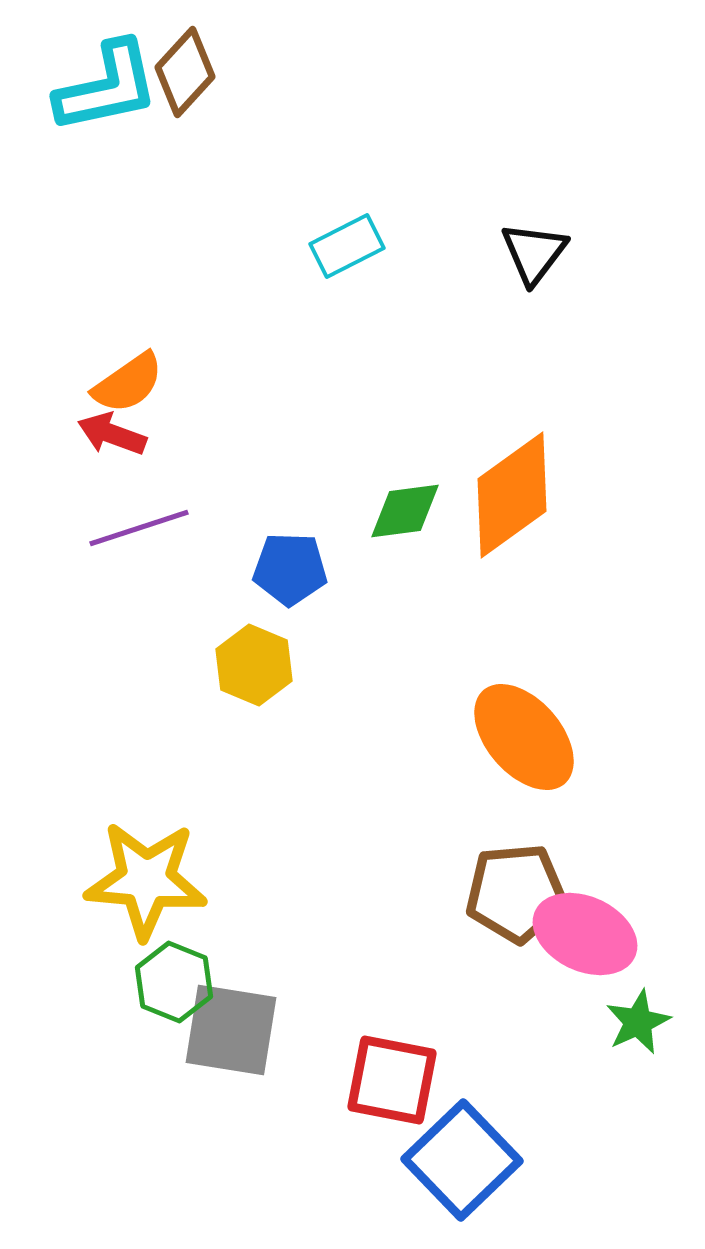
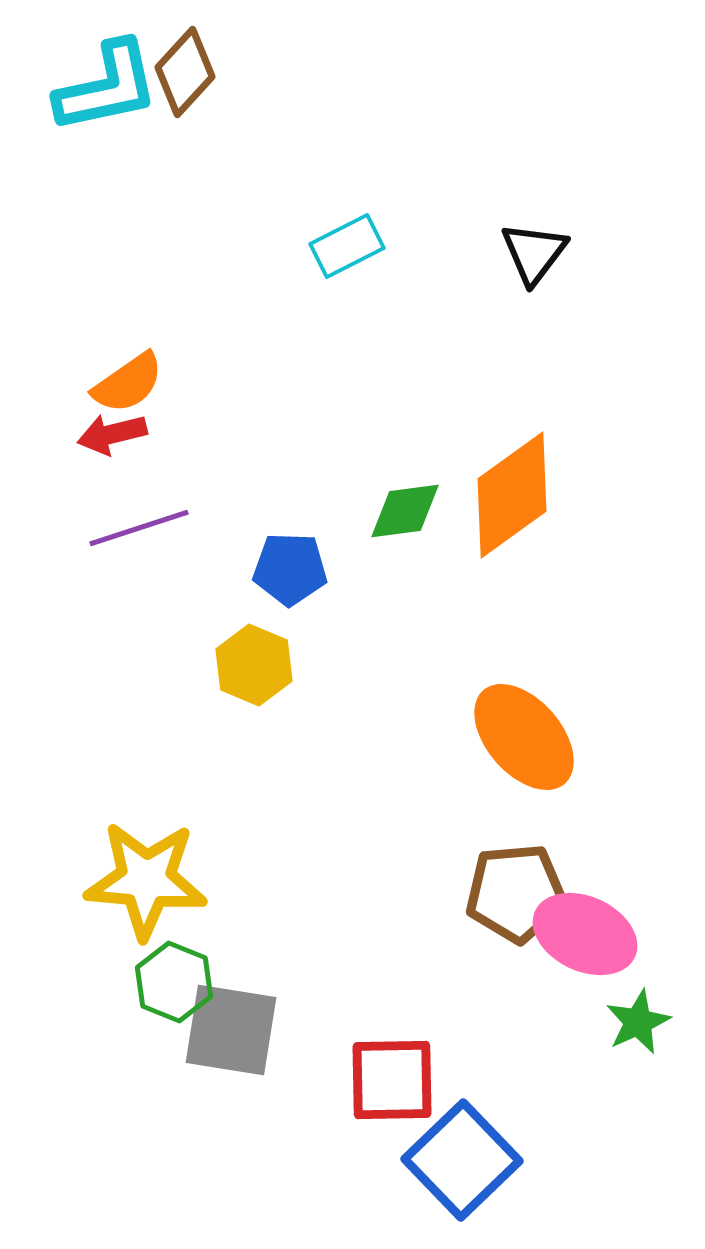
red arrow: rotated 34 degrees counterclockwise
red square: rotated 12 degrees counterclockwise
